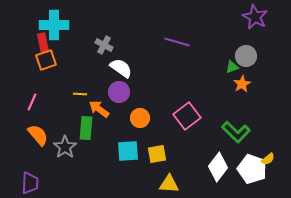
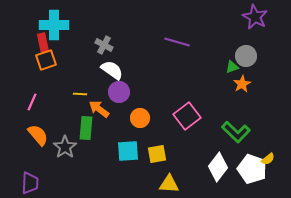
white semicircle: moved 9 px left, 2 px down
